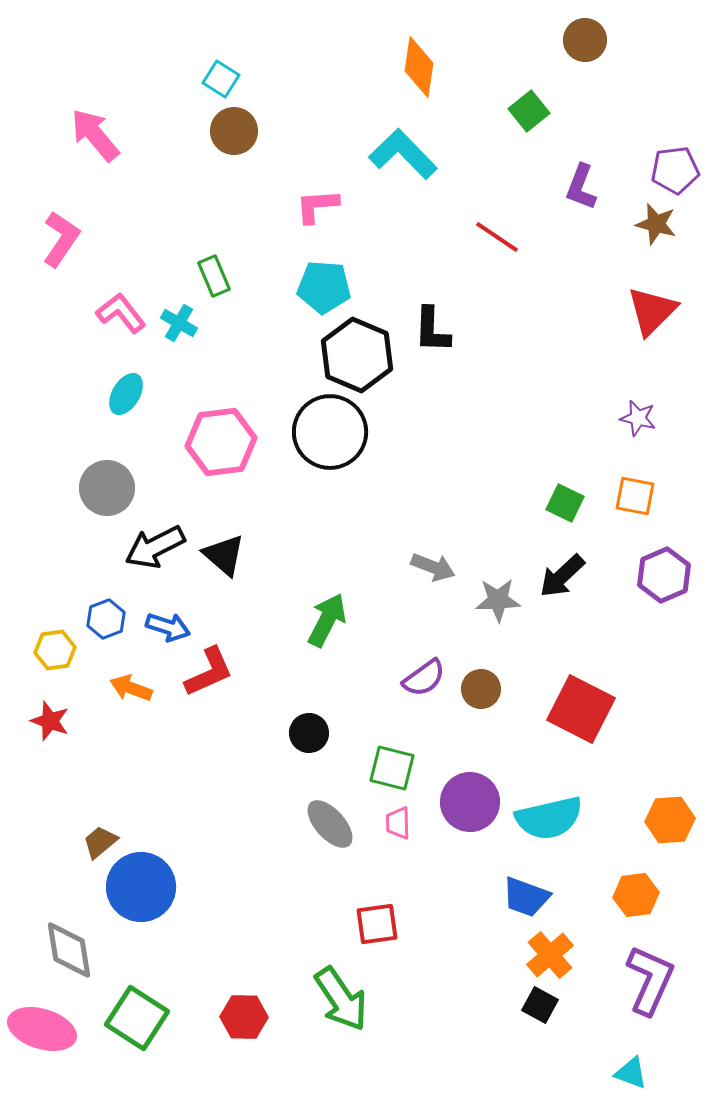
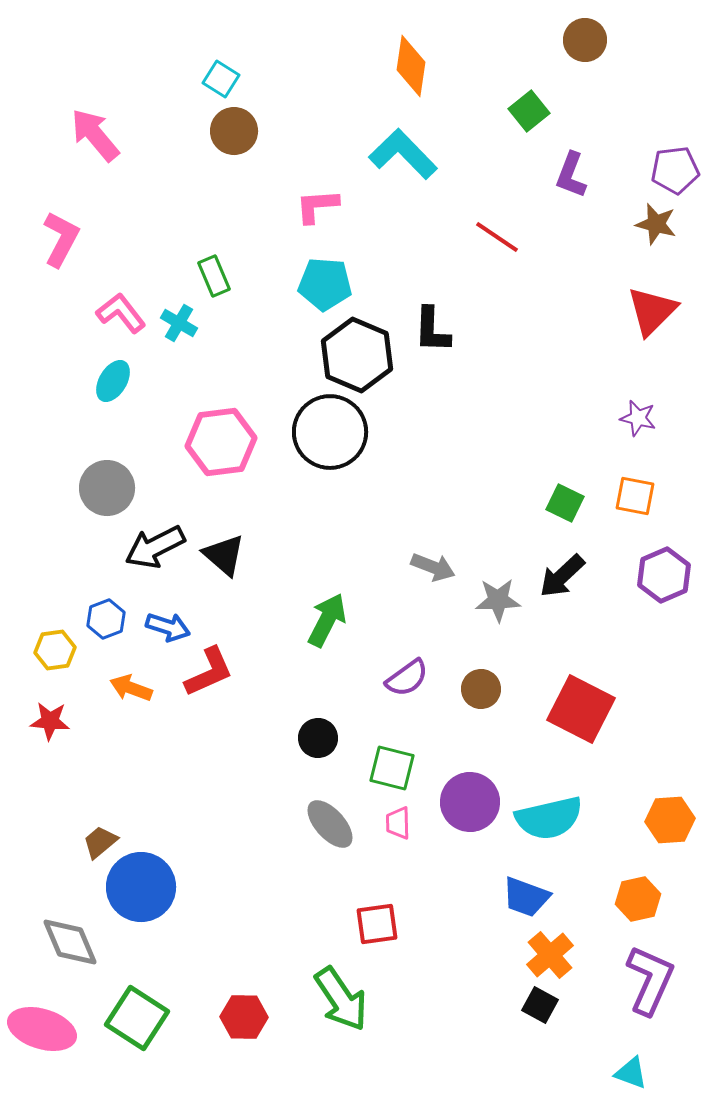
orange diamond at (419, 67): moved 8 px left, 1 px up
purple L-shape at (581, 187): moved 10 px left, 12 px up
pink L-shape at (61, 239): rotated 6 degrees counterclockwise
cyan pentagon at (324, 287): moved 1 px right, 3 px up
cyan ellipse at (126, 394): moved 13 px left, 13 px up
purple semicircle at (424, 678): moved 17 px left
red star at (50, 721): rotated 15 degrees counterclockwise
black circle at (309, 733): moved 9 px right, 5 px down
orange hexagon at (636, 895): moved 2 px right, 4 px down; rotated 6 degrees counterclockwise
gray diamond at (69, 950): moved 1 px right, 8 px up; rotated 14 degrees counterclockwise
